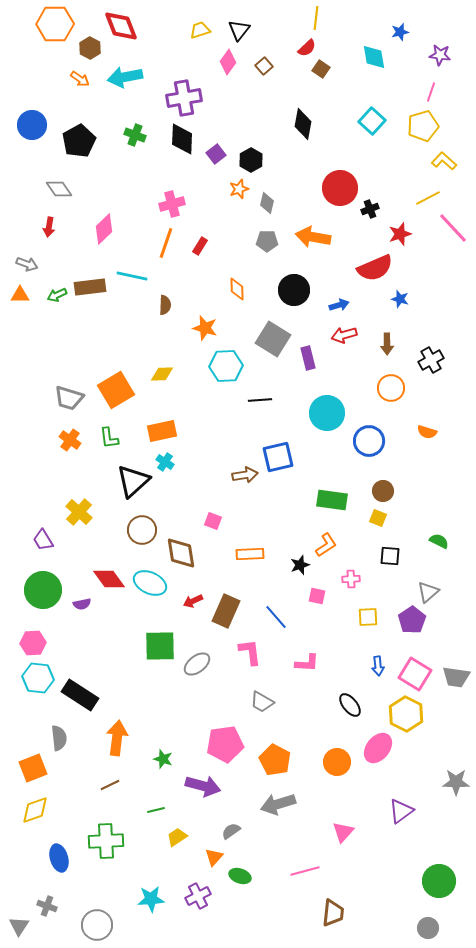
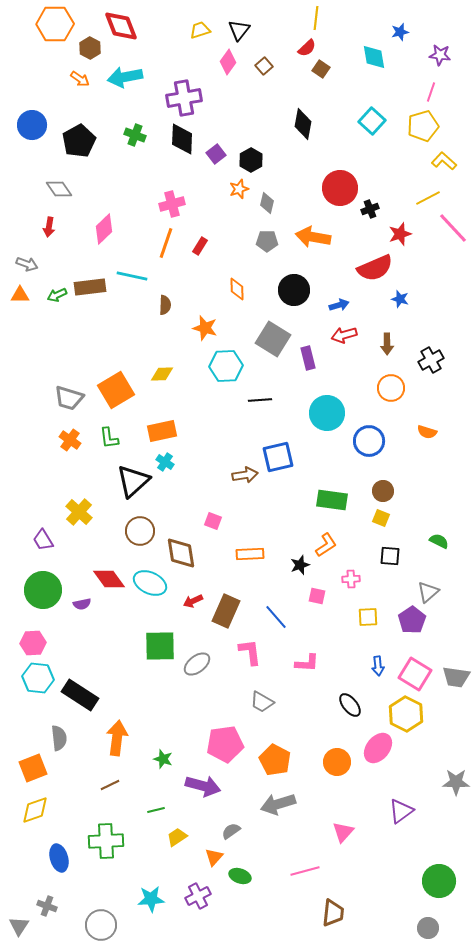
yellow square at (378, 518): moved 3 px right
brown circle at (142, 530): moved 2 px left, 1 px down
gray circle at (97, 925): moved 4 px right
